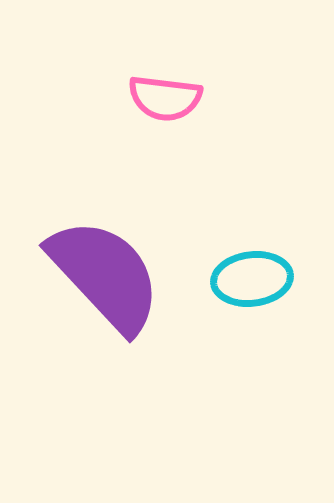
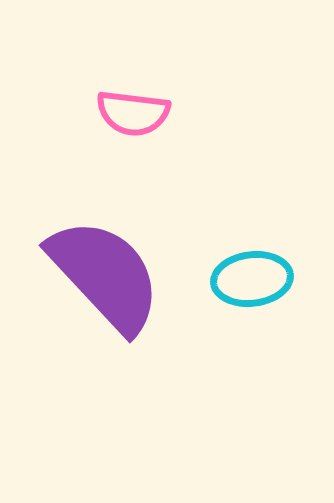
pink semicircle: moved 32 px left, 15 px down
